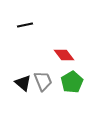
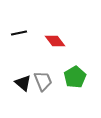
black line: moved 6 px left, 8 px down
red diamond: moved 9 px left, 14 px up
green pentagon: moved 3 px right, 5 px up
